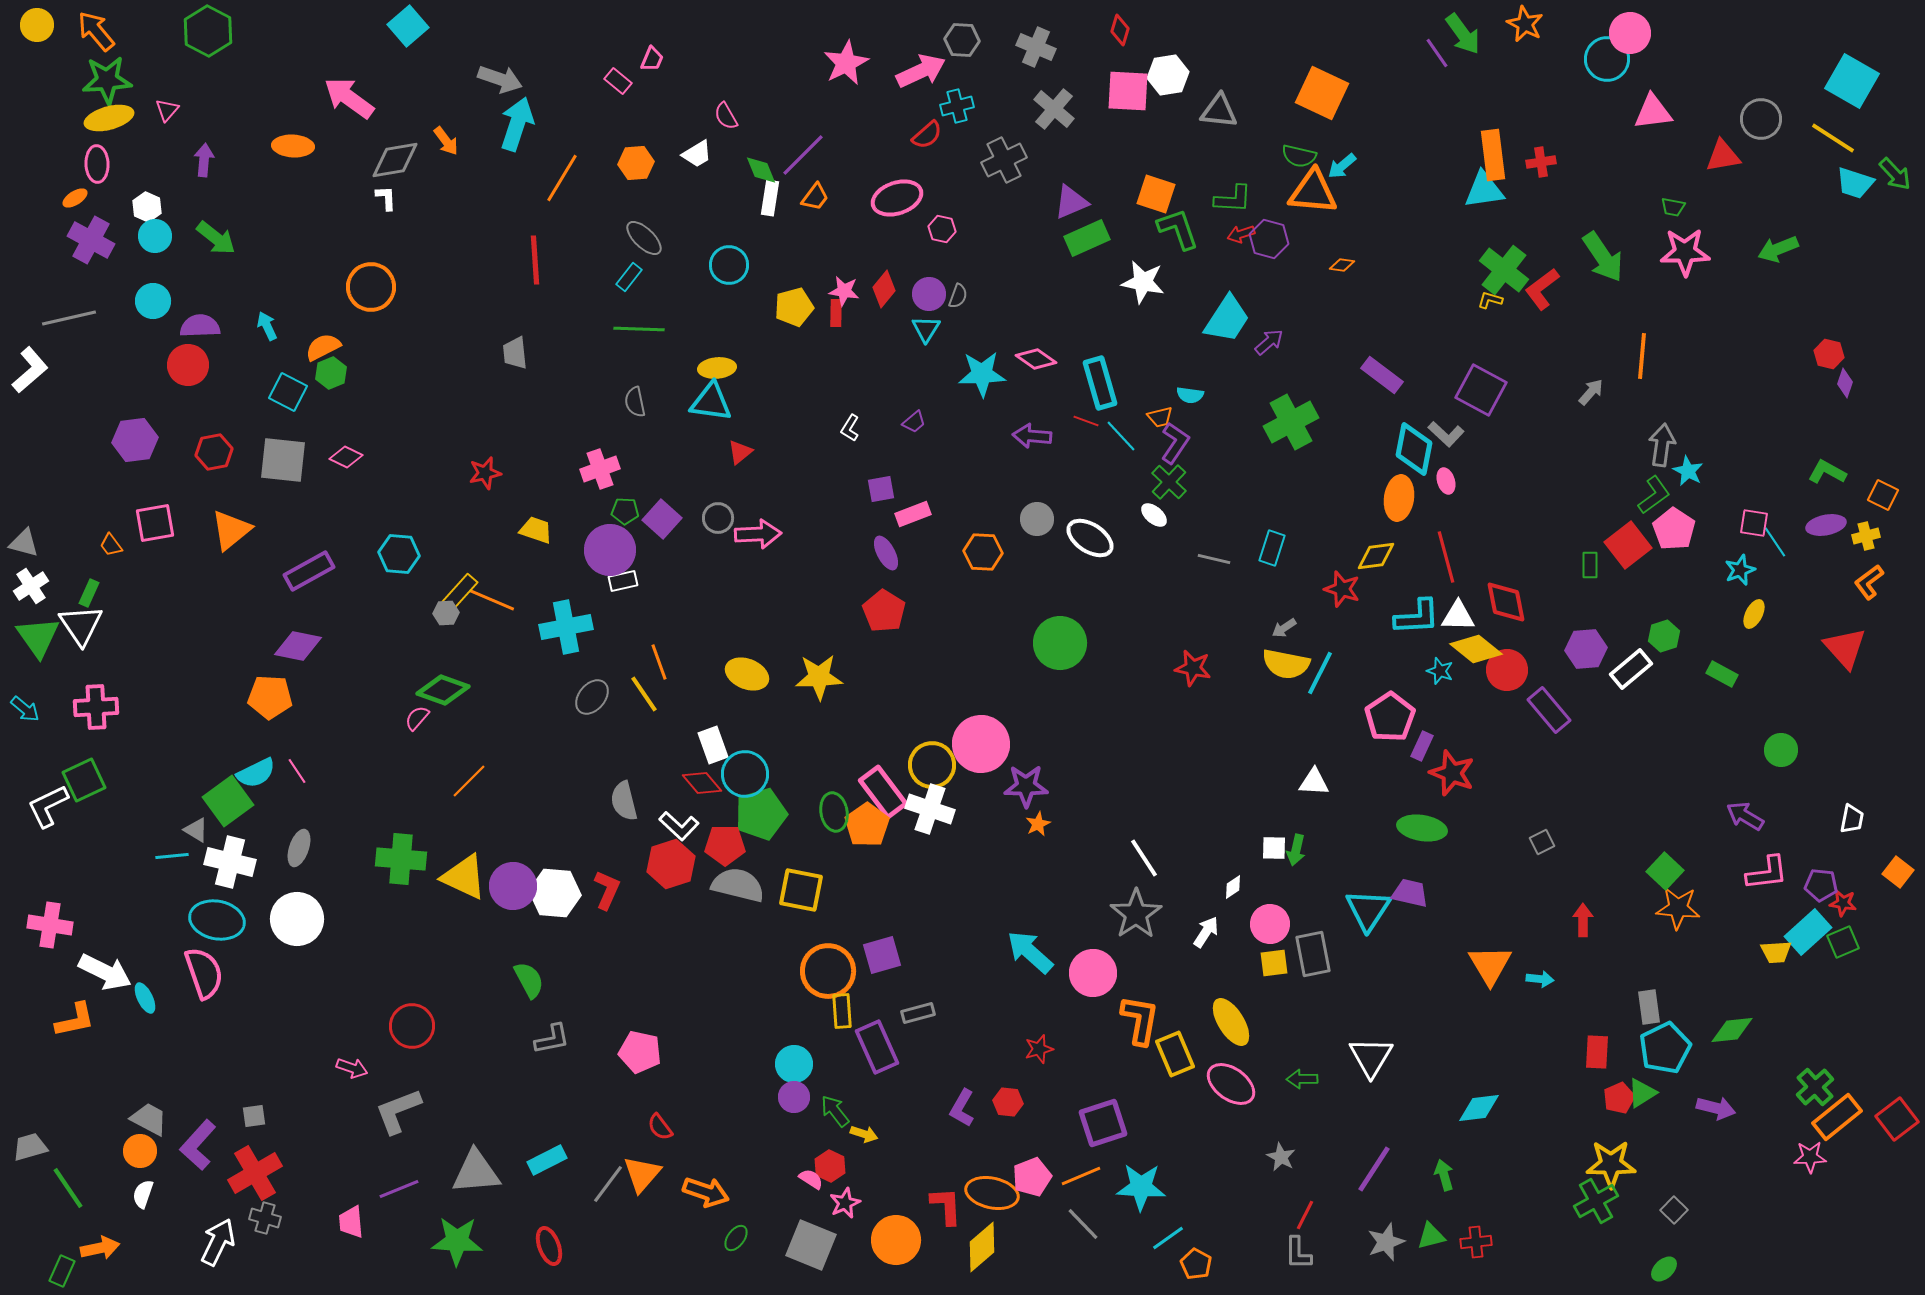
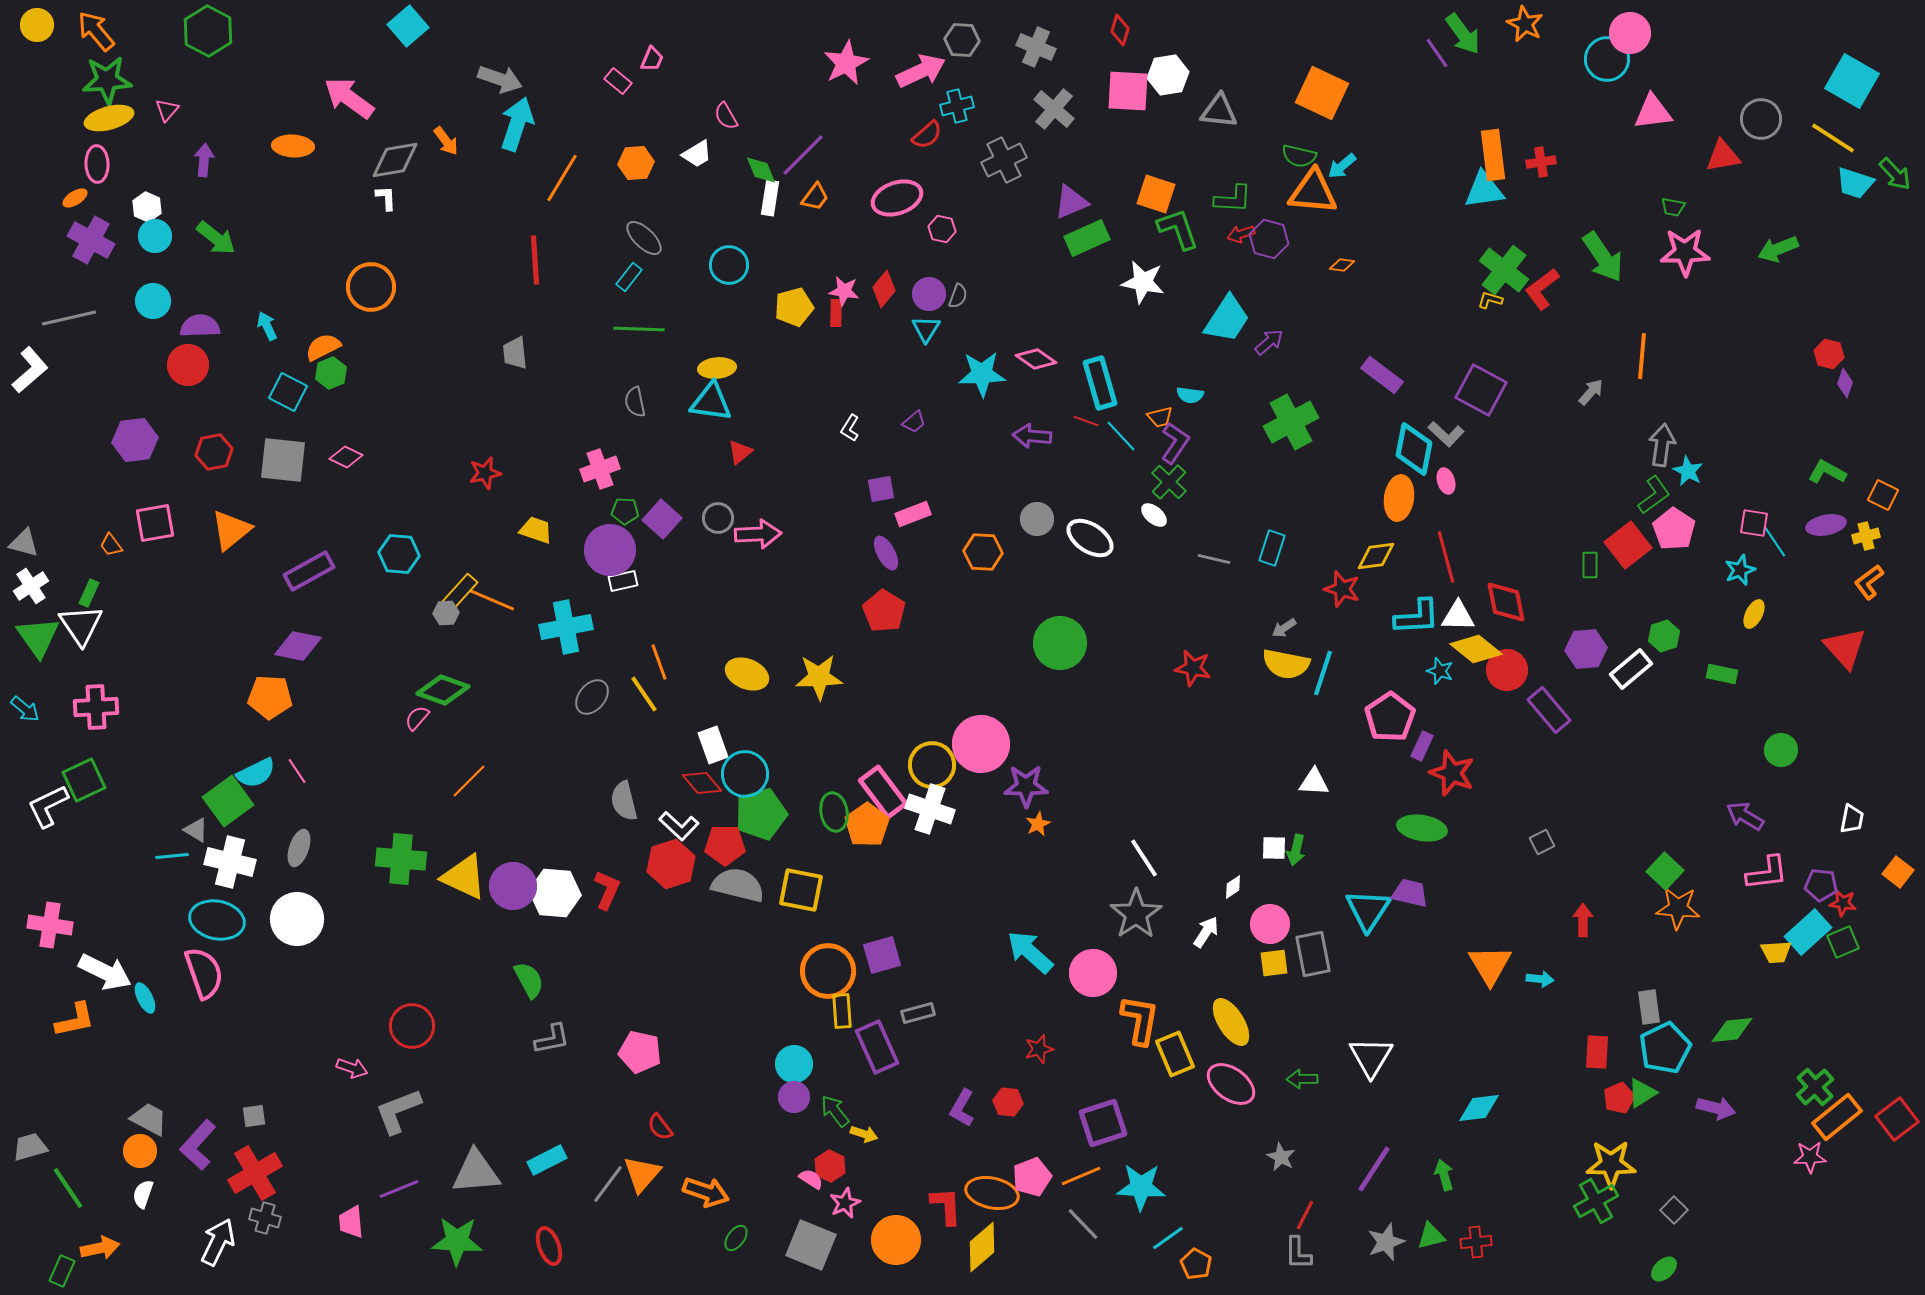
cyan line at (1320, 673): moved 3 px right; rotated 9 degrees counterclockwise
green rectangle at (1722, 674): rotated 16 degrees counterclockwise
